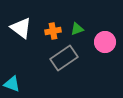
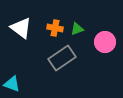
orange cross: moved 2 px right, 3 px up; rotated 21 degrees clockwise
gray rectangle: moved 2 px left
